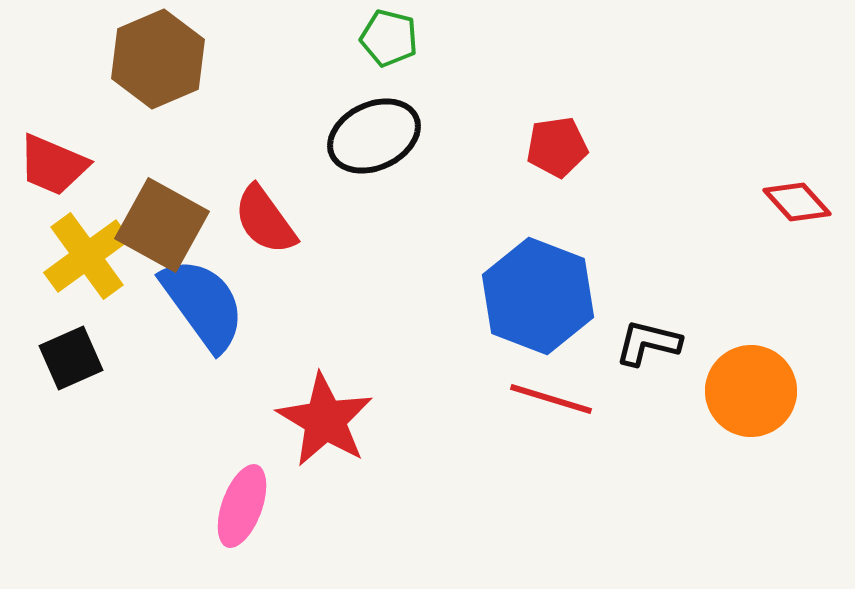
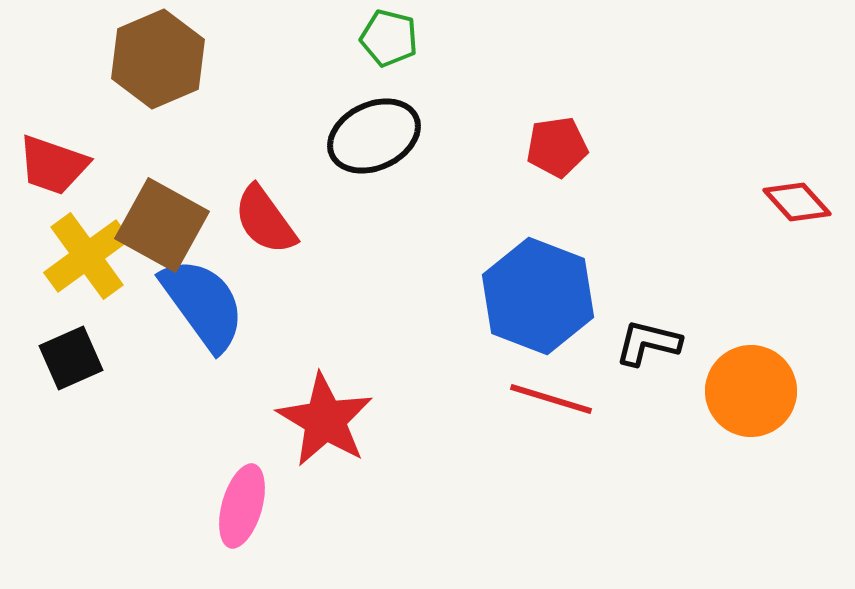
red trapezoid: rotated 4 degrees counterclockwise
pink ellipse: rotated 4 degrees counterclockwise
